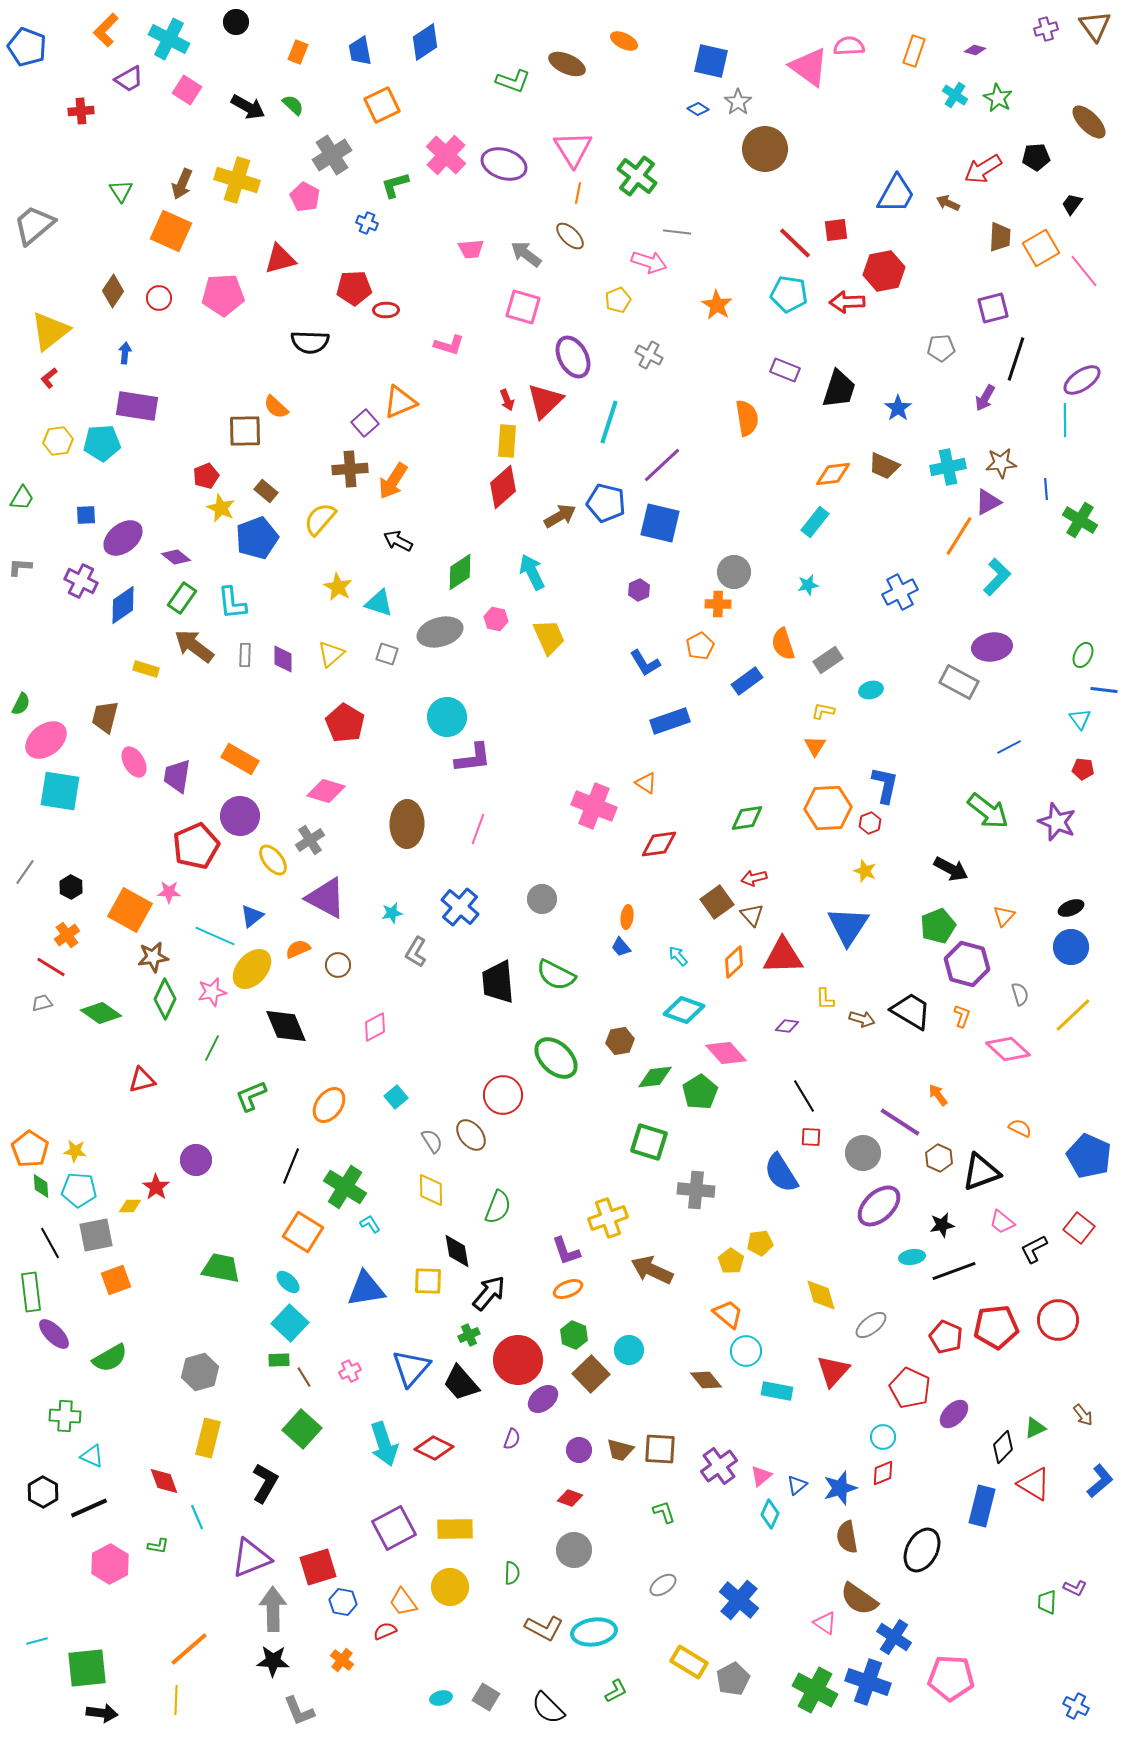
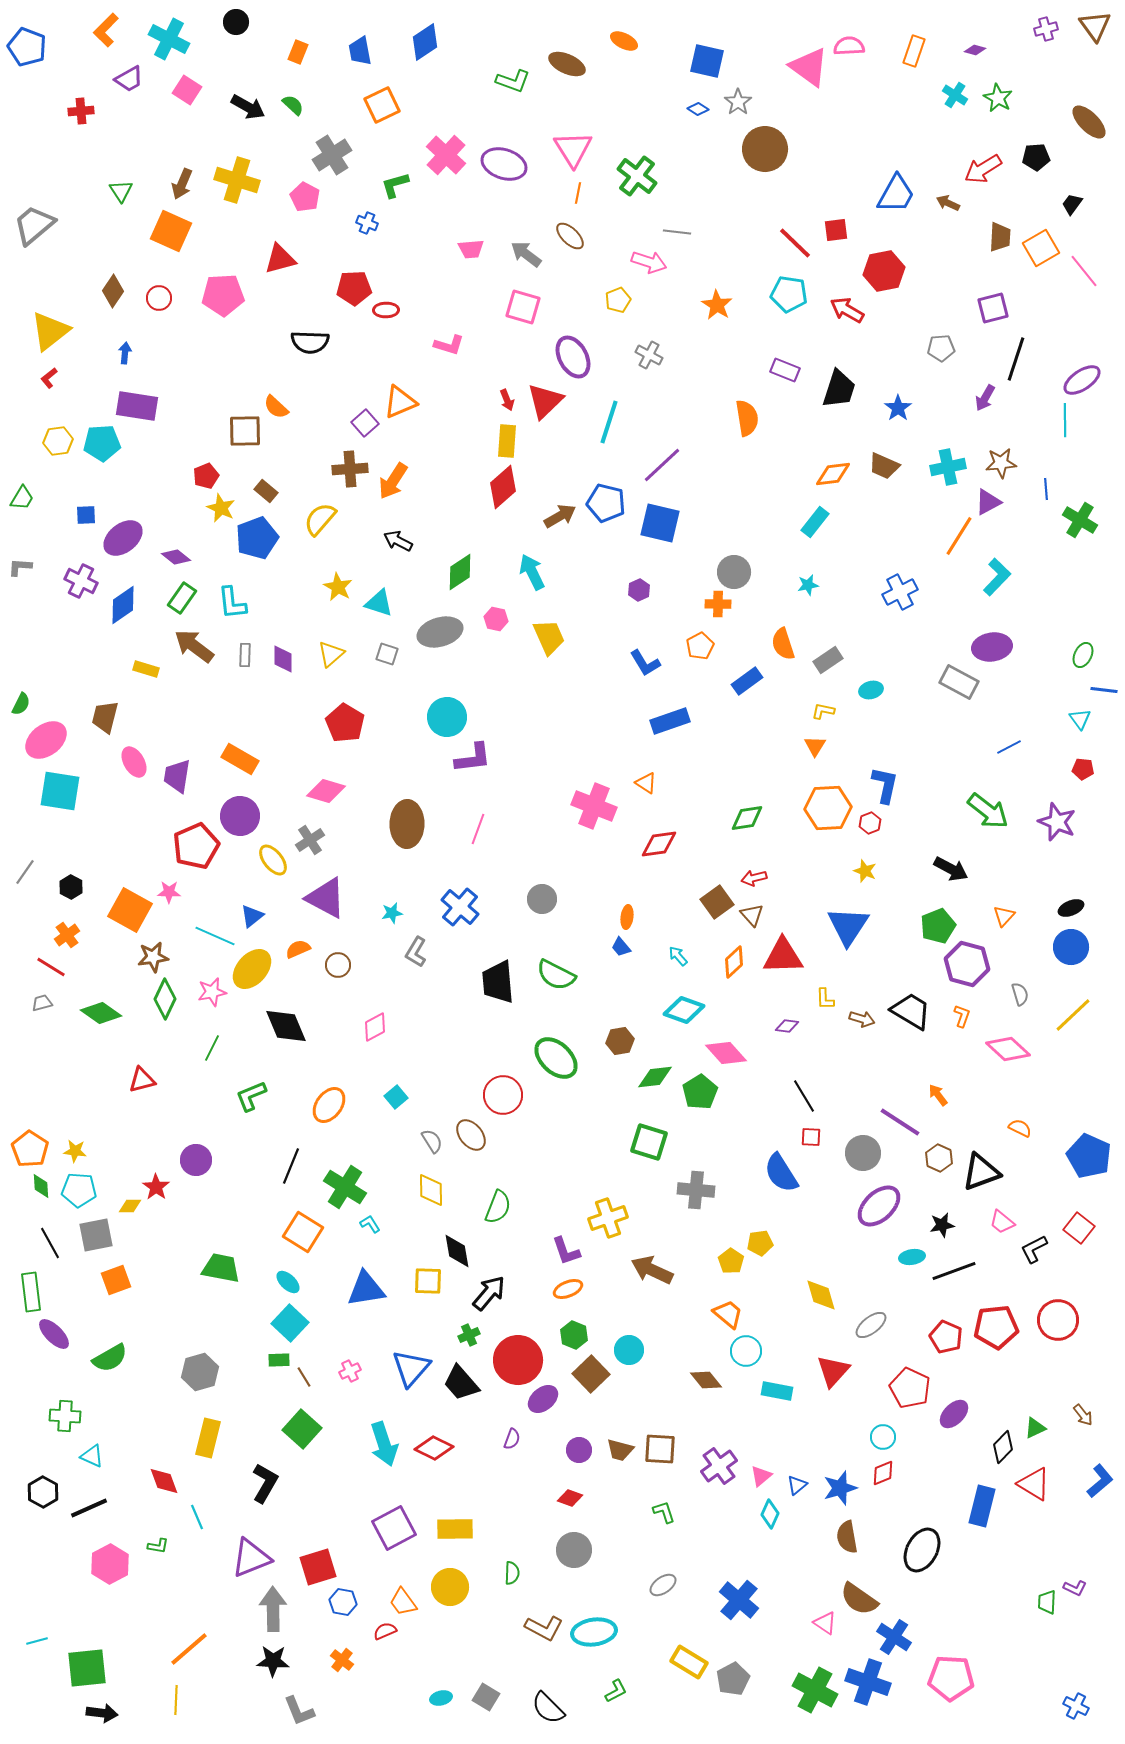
blue square at (711, 61): moved 4 px left
red arrow at (847, 302): moved 8 px down; rotated 32 degrees clockwise
